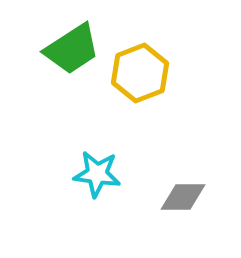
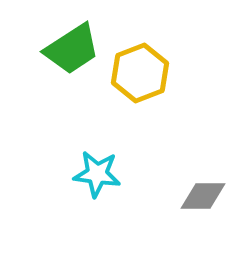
gray diamond: moved 20 px right, 1 px up
